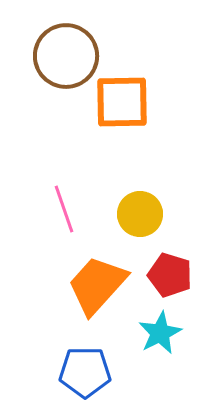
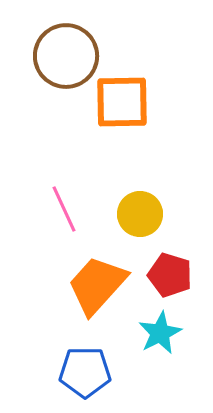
pink line: rotated 6 degrees counterclockwise
